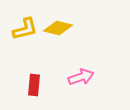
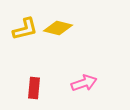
pink arrow: moved 3 px right, 6 px down
red rectangle: moved 3 px down
